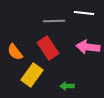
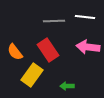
white line: moved 1 px right, 4 px down
red rectangle: moved 2 px down
